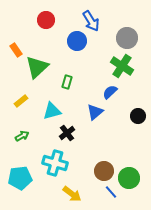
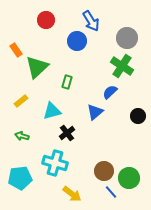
green arrow: rotated 136 degrees counterclockwise
